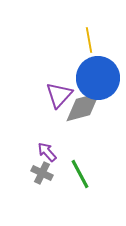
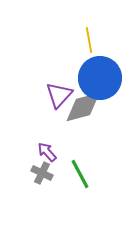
blue circle: moved 2 px right
